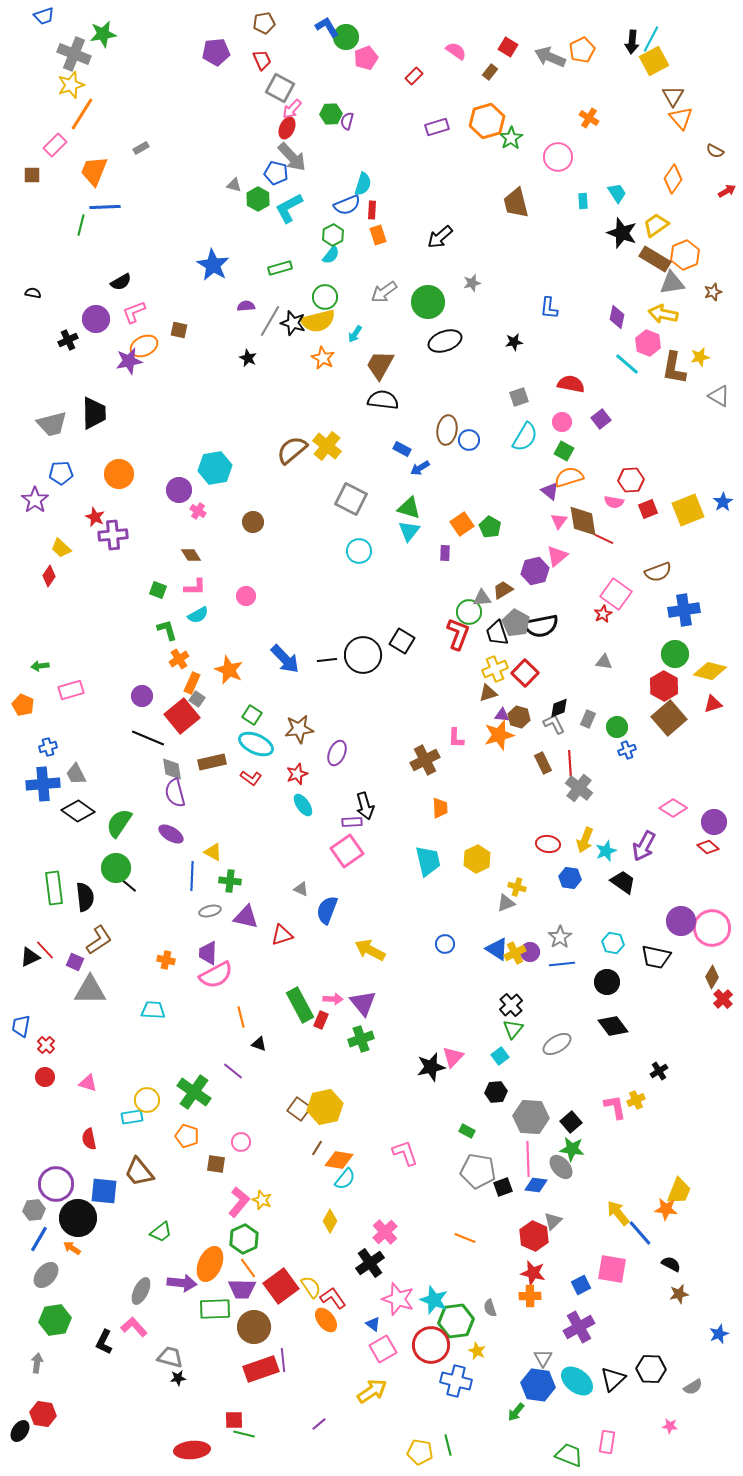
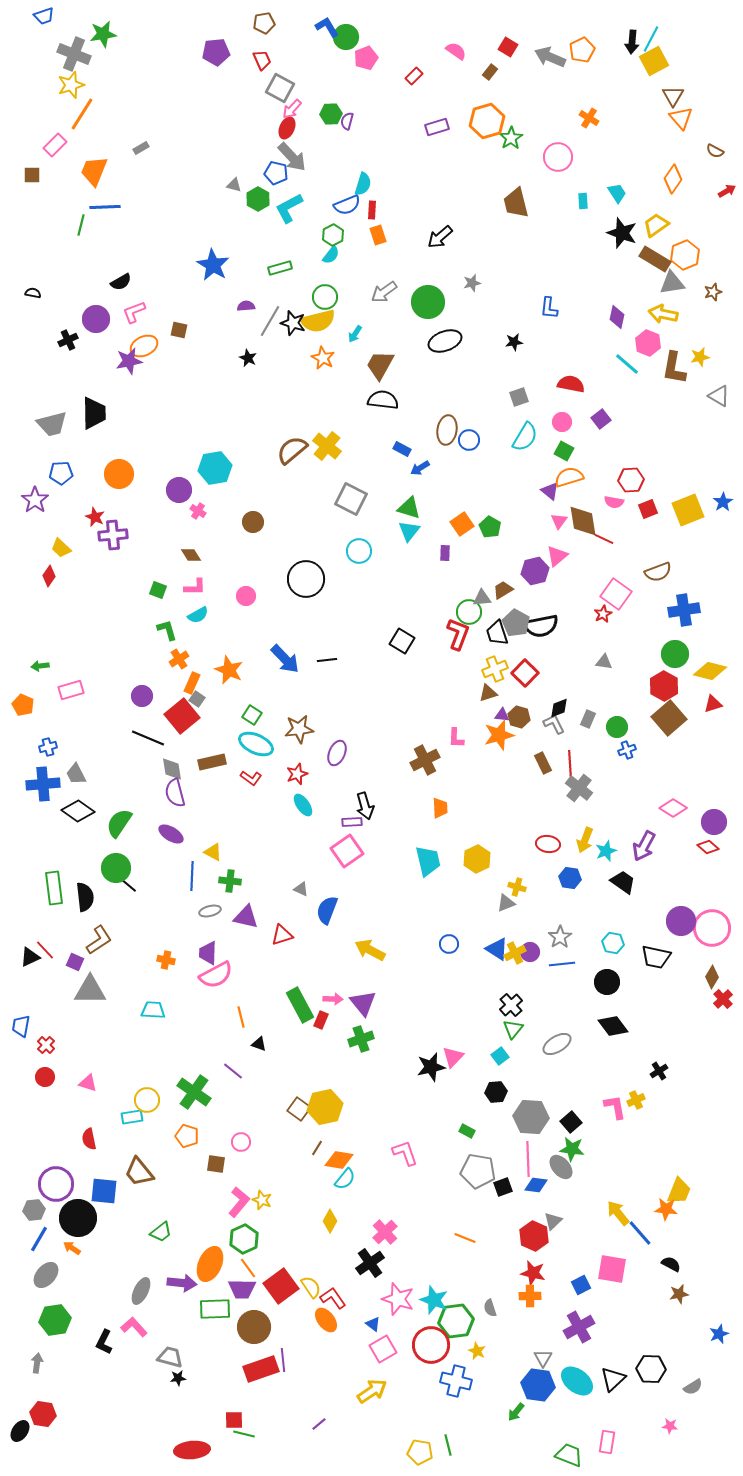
black circle at (363, 655): moved 57 px left, 76 px up
blue circle at (445, 944): moved 4 px right
